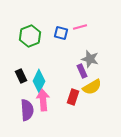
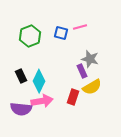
pink arrow: moved 1 px left, 1 px down; rotated 85 degrees clockwise
purple semicircle: moved 6 px left, 1 px up; rotated 100 degrees clockwise
